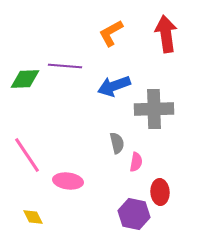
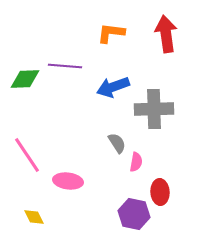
orange L-shape: rotated 36 degrees clockwise
blue arrow: moved 1 px left, 1 px down
gray semicircle: rotated 20 degrees counterclockwise
yellow diamond: moved 1 px right
